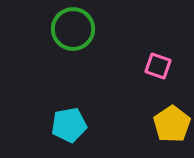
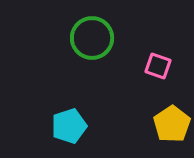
green circle: moved 19 px right, 9 px down
cyan pentagon: moved 1 px down; rotated 8 degrees counterclockwise
